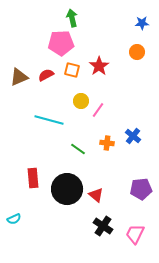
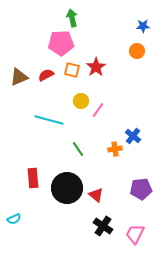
blue star: moved 1 px right, 3 px down
orange circle: moved 1 px up
red star: moved 3 px left, 1 px down
orange cross: moved 8 px right, 6 px down; rotated 16 degrees counterclockwise
green line: rotated 21 degrees clockwise
black circle: moved 1 px up
